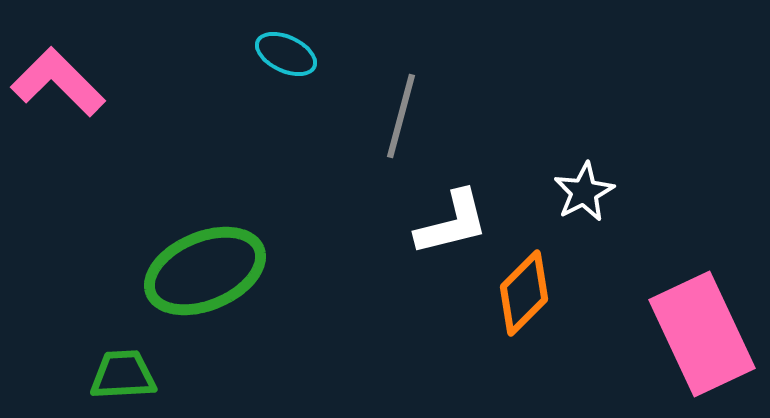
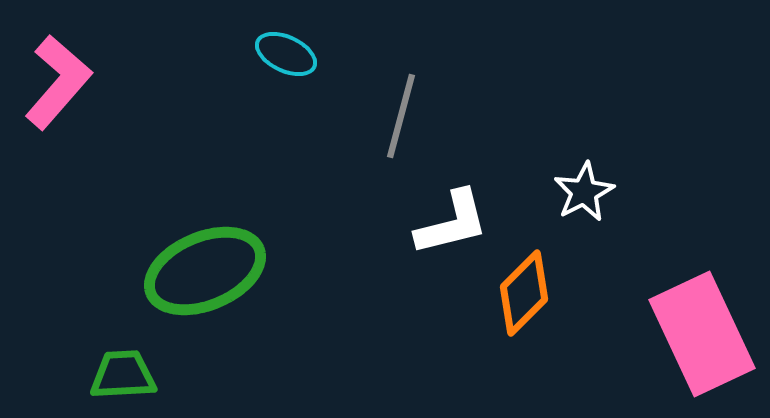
pink L-shape: rotated 86 degrees clockwise
